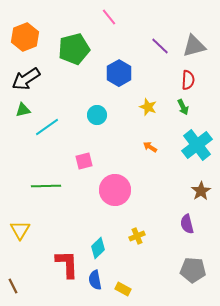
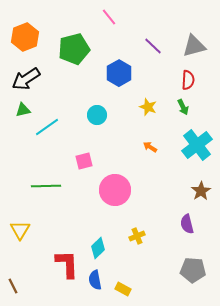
purple line: moved 7 px left
